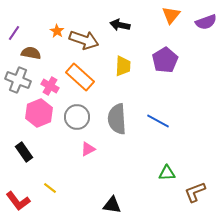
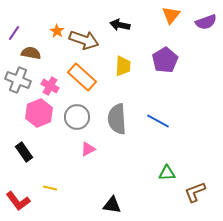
orange rectangle: moved 2 px right
yellow line: rotated 24 degrees counterclockwise
